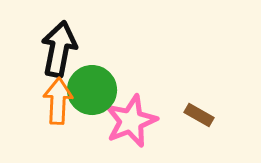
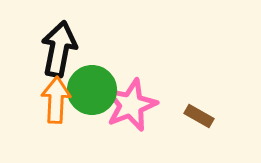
orange arrow: moved 2 px left, 1 px up
brown rectangle: moved 1 px down
pink star: moved 16 px up
